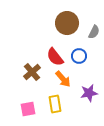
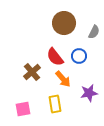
brown circle: moved 3 px left
pink square: moved 5 px left
